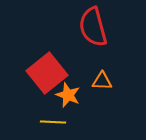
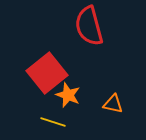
red semicircle: moved 4 px left, 1 px up
orange triangle: moved 11 px right, 23 px down; rotated 10 degrees clockwise
yellow line: rotated 15 degrees clockwise
